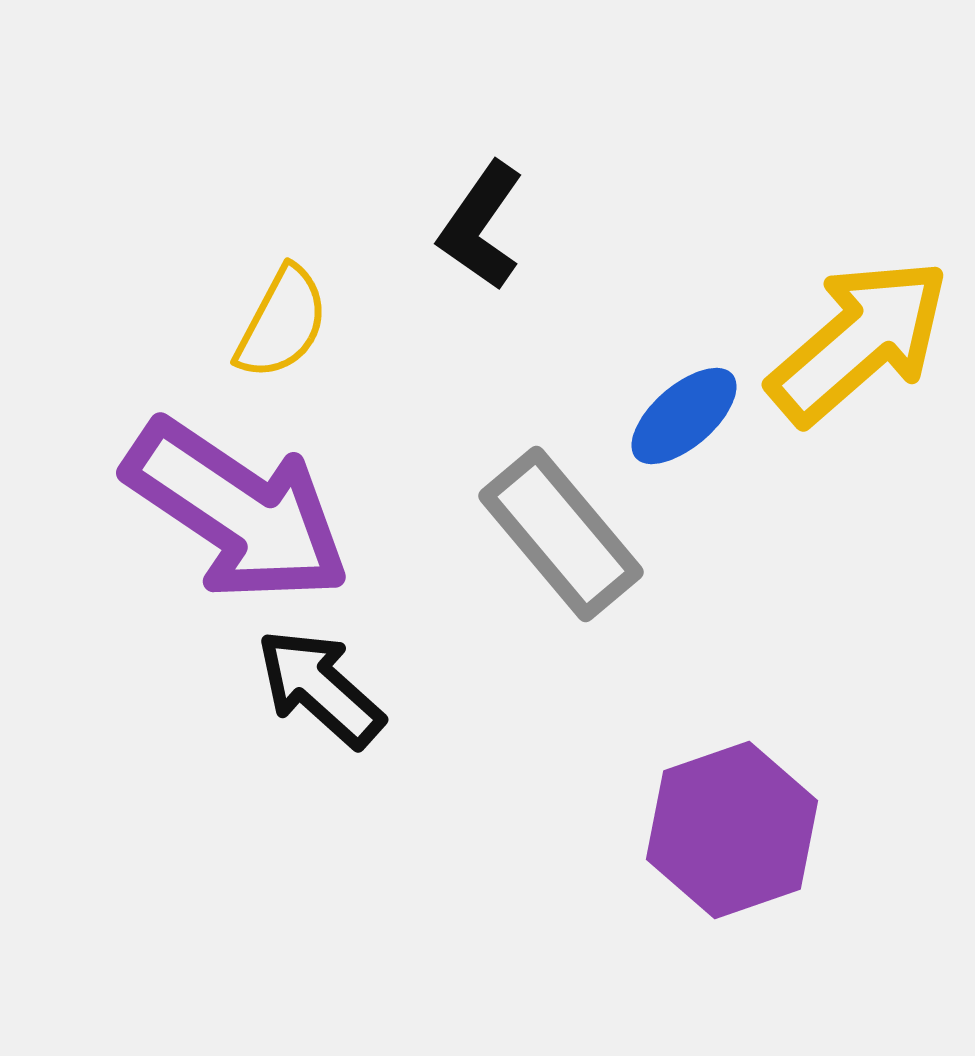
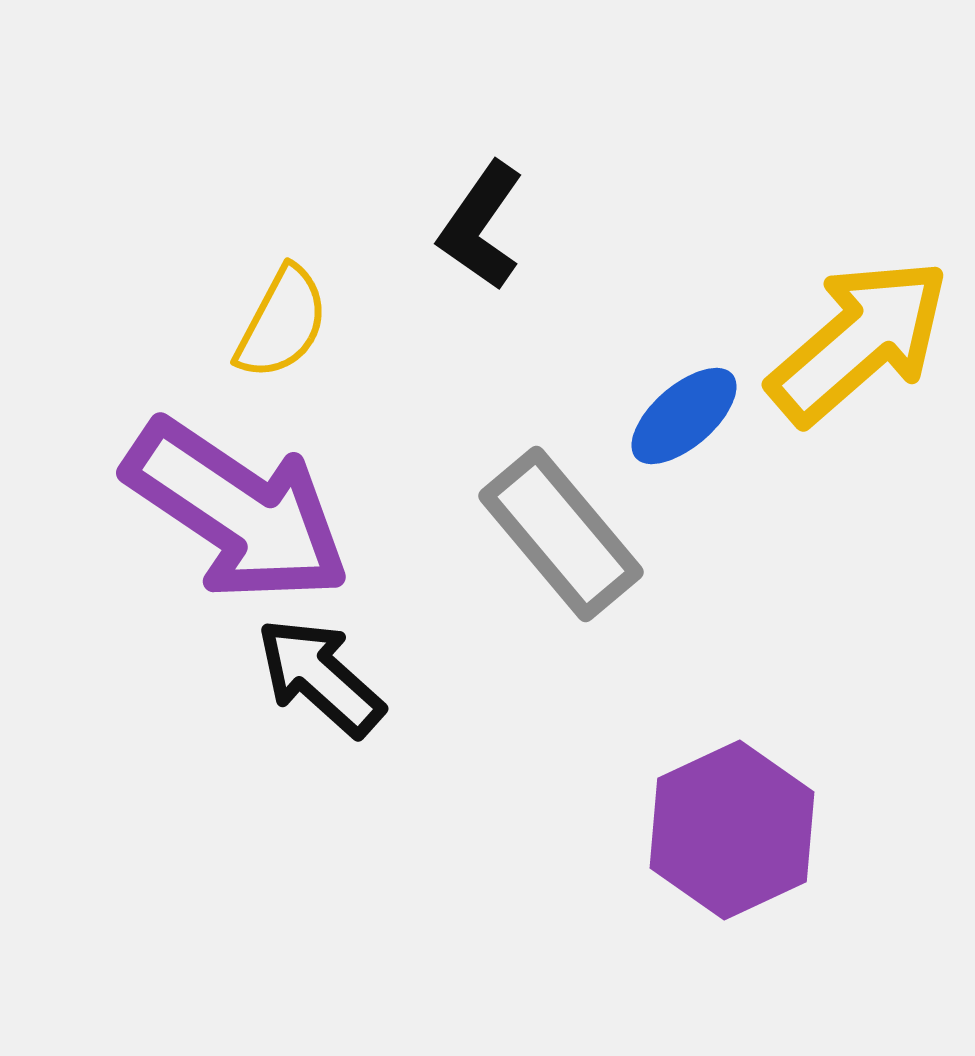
black arrow: moved 11 px up
purple hexagon: rotated 6 degrees counterclockwise
